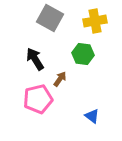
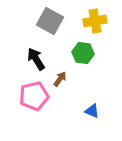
gray square: moved 3 px down
green hexagon: moved 1 px up
black arrow: moved 1 px right
pink pentagon: moved 4 px left, 3 px up
blue triangle: moved 5 px up; rotated 14 degrees counterclockwise
